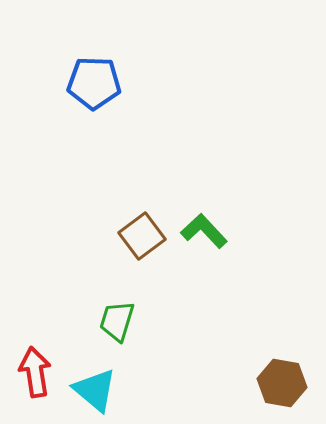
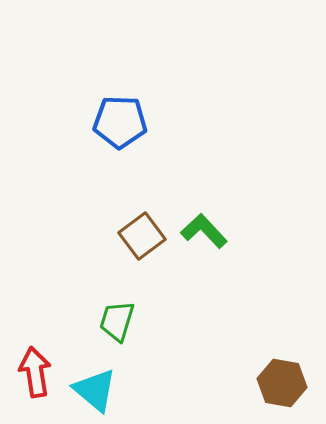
blue pentagon: moved 26 px right, 39 px down
